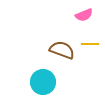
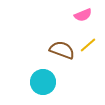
pink semicircle: moved 1 px left
yellow line: moved 2 px left, 1 px down; rotated 42 degrees counterclockwise
